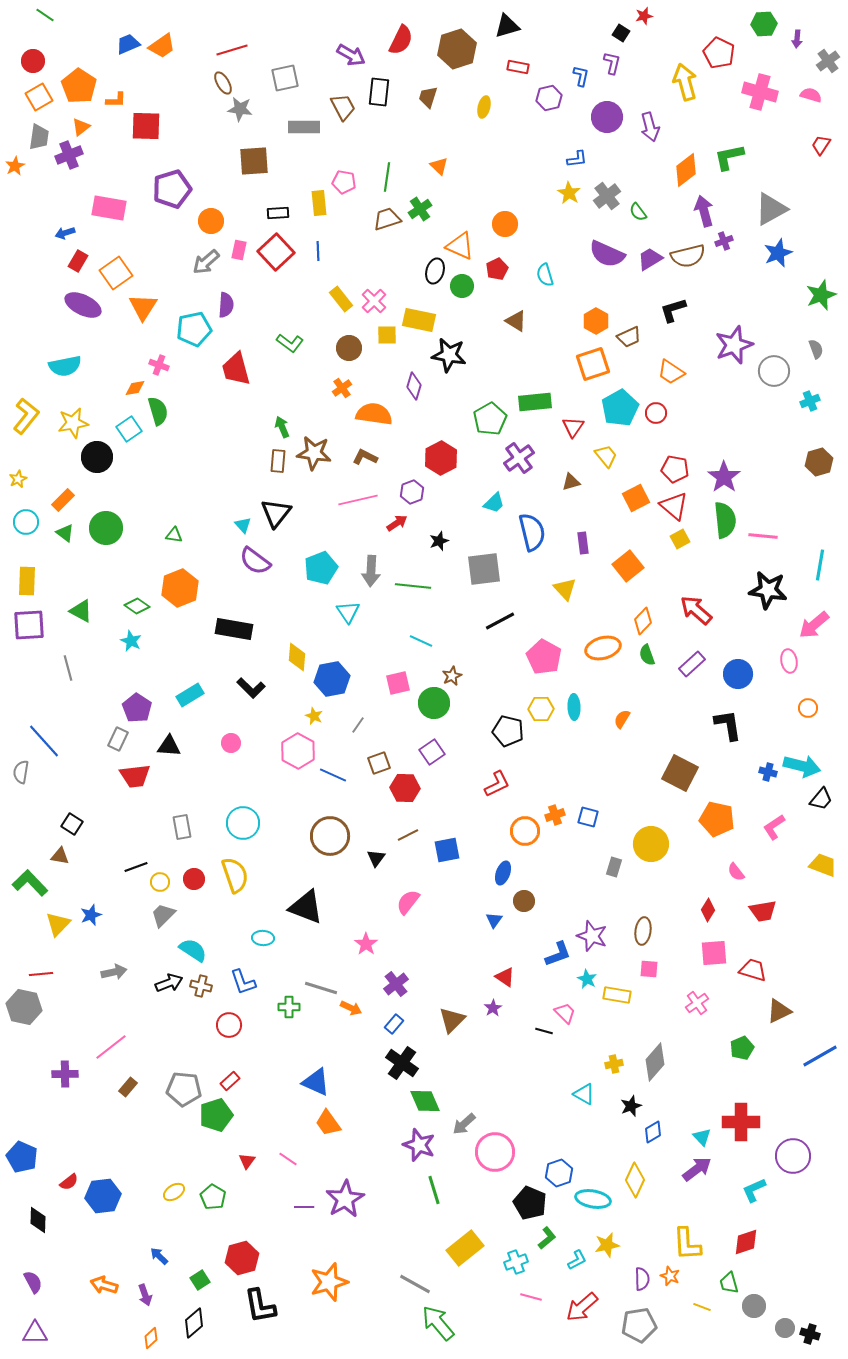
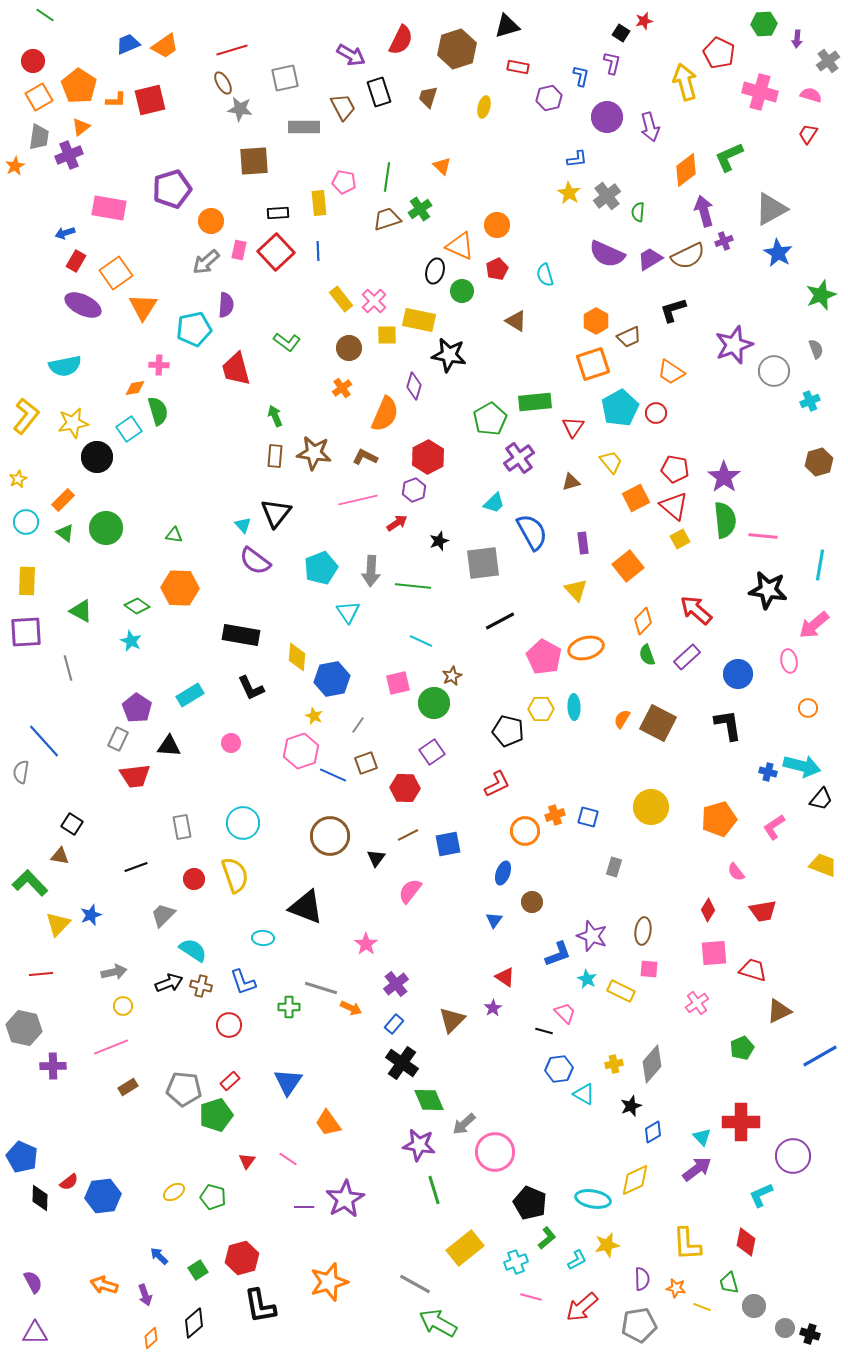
red star at (644, 16): moved 5 px down
orange trapezoid at (162, 46): moved 3 px right
black rectangle at (379, 92): rotated 24 degrees counterclockwise
red square at (146, 126): moved 4 px right, 26 px up; rotated 16 degrees counterclockwise
red trapezoid at (821, 145): moved 13 px left, 11 px up
green L-shape at (729, 157): rotated 12 degrees counterclockwise
orange triangle at (439, 166): moved 3 px right
green semicircle at (638, 212): rotated 42 degrees clockwise
orange circle at (505, 224): moved 8 px left, 1 px down
blue star at (778, 253): rotated 20 degrees counterclockwise
brown semicircle at (688, 256): rotated 12 degrees counterclockwise
red rectangle at (78, 261): moved 2 px left
green circle at (462, 286): moved 5 px down
green L-shape at (290, 343): moved 3 px left, 1 px up
pink cross at (159, 365): rotated 18 degrees counterclockwise
orange semicircle at (374, 414): moved 11 px right; rotated 105 degrees clockwise
green arrow at (282, 427): moved 7 px left, 11 px up
yellow trapezoid at (606, 456): moved 5 px right, 6 px down
red hexagon at (441, 458): moved 13 px left, 1 px up
brown rectangle at (278, 461): moved 3 px left, 5 px up
purple hexagon at (412, 492): moved 2 px right, 2 px up
blue semicircle at (532, 532): rotated 15 degrees counterclockwise
gray square at (484, 569): moved 1 px left, 6 px up
orange hexagon at (180, 588): rotated 24 degrees clockwise
yellow triangle at (565, 589): moved 11 px right, 1 px down
purple square at (29, 625): moved 3 px left, 7 px down
black rectangle at (234, 629): moved 7 px right, 6 px down
orange ellipse at (603, 648): moved 17 px left
purple rectangle at (692, 664): moved 5 px left, 7 px up
black L-shape at (251, 688): rotated 20 degrees clockwise
pink hexagon at (298, 751): moved 3 px right; rotated 12 degrees clockwise
brown square at (379, 763): moved 13 px left
brown square at (680, 773): moved 22 px left, 50 px up
orange pentagon at (717, 819): moved 2 px right; rotated 28 degrees counterclockwise
yellow circle at (651, 844): moved 37 px up
blue square at (447, 850): moved 1 px right, 6 px up
yellow circle at (160, 882): moved 37 px left, 124 px down
brown circle at (524, 901): moved 8 px right, 1 px down
pink semicircle at (408, 902): moved 2 px right, 11 px up
yellow rectangle at (617, 995): moved 4 px right, 4 px up; rotated 16 degrees clockwise
gray hexagon at (24, 1007): moved 21 px down
pink line at (111, 1047): rotated 16 degrees clockwise
gray diamond at (655, 1062): moved 3 px left, 2 px down
purple cross at (65, 1074): moved 12 px left, 8 px up
blue triangle at (316, 1082): moved 28 px left; rotated 40 degrees clockwise
brown rectangle at (128, 1087): rotated 18 degrees clockwise
green diamond at (425, 1101): moved 4 px right, 1 px up
purple star at (419, 1145): rotated 12 degrees counterclockwise
blue hexagon at (559, 1173): moved 104 px up; rotated 12 degrees clockwise
yellow diamond at (635, 1180): rotated 40 degrees clockwise
cyan L-shape at (754, 1190): moved 7 px right, 5 px down
green pentagon at (213, 1197): rotated 15 degrees counterclockwise
black diamond at (38, 1220): moved 2 px right, 22 px up
red diamond at (746, 1242): rotated 60 degrees counterclockwise
orange star at (670, 1276): moved 6 px right, 12 px down; rotated 12 degrees counterclockwise
green square at (200, 1280): moved 2 px left, 10 px up
green arrow at (438, 1323): rotated 21 degrees counterclockwise
